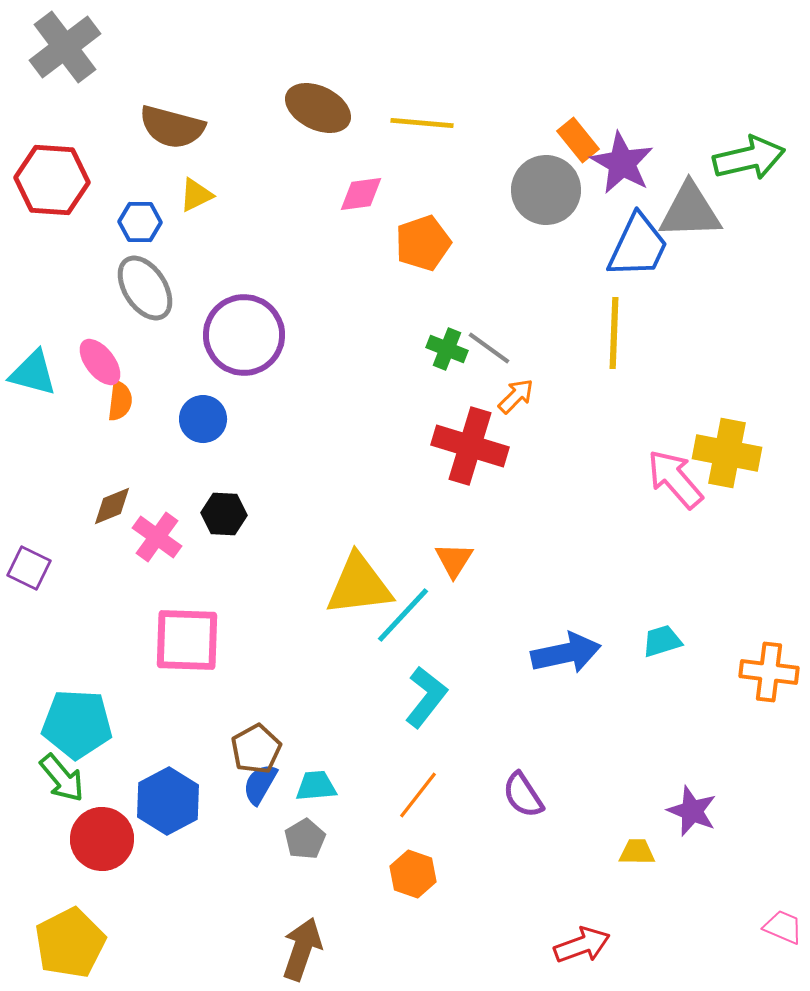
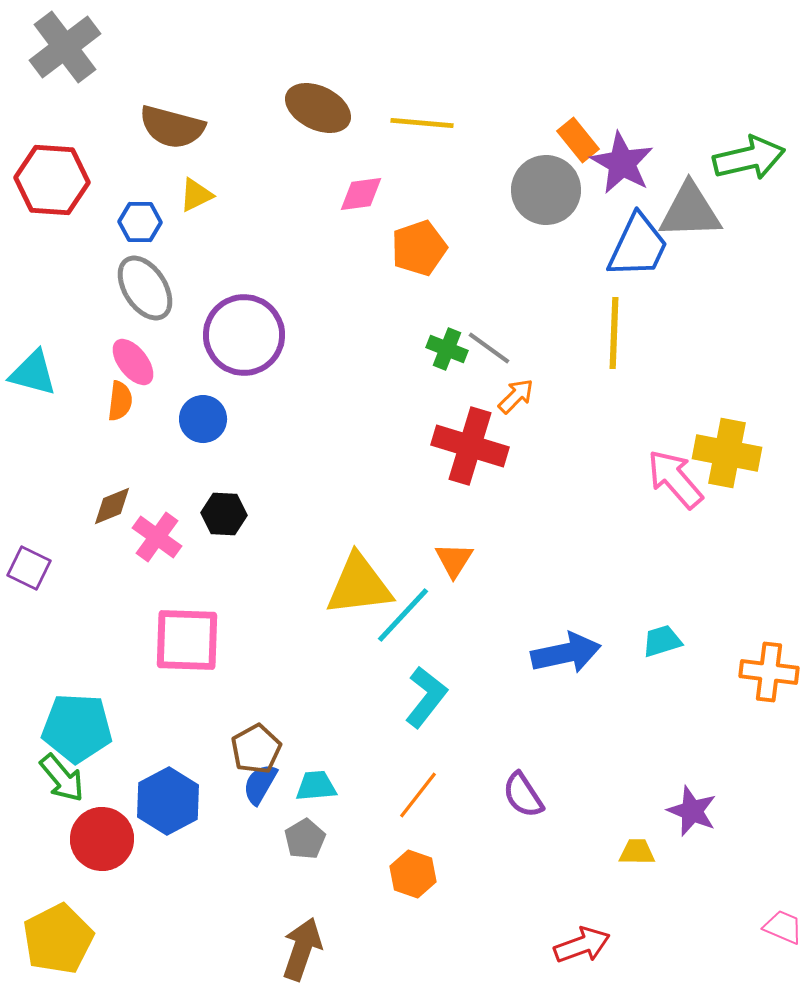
orange pentagon at (423, 243): moved 4 px left, 5 px down
pink ellipse at (100, 362): moved 33 px right
cyan pentagon at (77, 724): moved 4 px down
yellow pentagon at (70, 943): moved 12 px left, 4 px up
